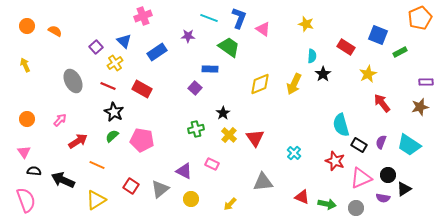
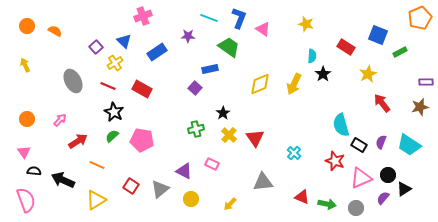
blue rectangle at (210, 69): rotated 14 degrees counterclockwise
purple semicircle at (383, 198): rotated 120 degrees clockwise
